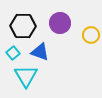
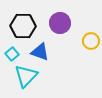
yellow circle: moved 6 px down
cyan square: moved 1 px left, 1 px down
cyan triangle: rotated 15 degrees clockwise
